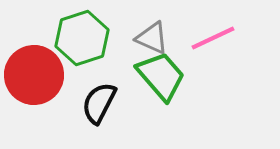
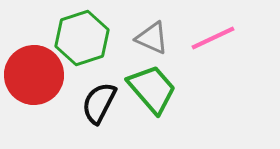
green trapezoid: moved 9 px left, 13 px down
